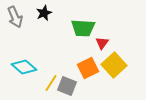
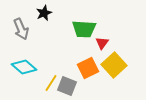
gray arrow: moved 6 px right, 12 px down
green trapezoid: moved 1 px right, 1 px down
